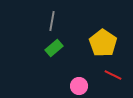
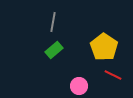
gray line: moved 1 px right, 1 px down
yellow pentagon: moved 1 px right, 4 px down
green rectangle: moved 2 px down
